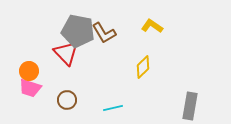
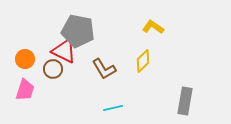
yellow L-shape: moved 1 px right, 1 px down
brown L-shape: moved 36 px down
red triangle: moved 2 px left, 2 px up; rotated 20 degrees counterclockwise
yellow diamond: moved 6 px up
orange circle: moved 4 px left, 12 px up
pink trapezoid: moved 5 px left, 2 px down; rotated 90 degrees counterclockwise
brown circle: moved 14 px left, 31 px up
gray rectangle: moved 5 px left, 5 px up
